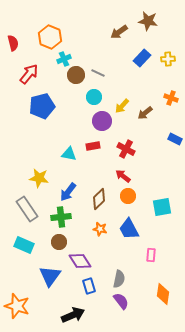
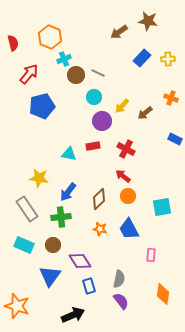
brown circle at (59, 242): moved 6 px left, 3 px down
